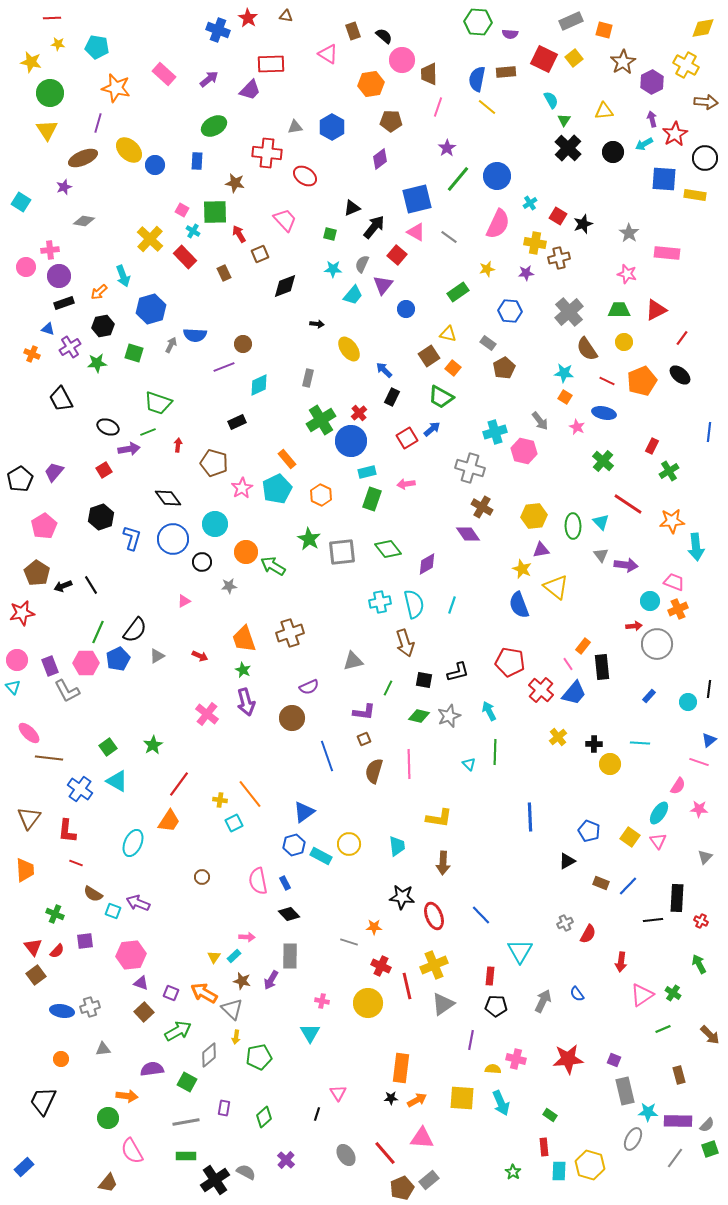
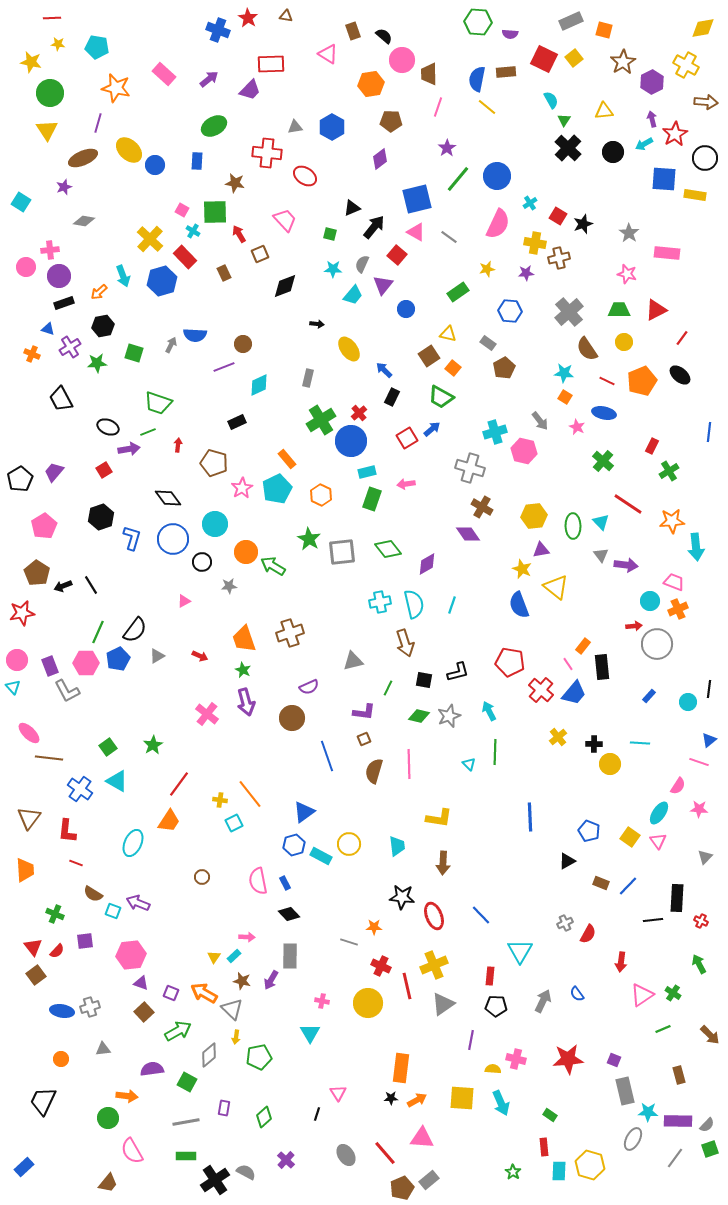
blue hexagon at (151, 309): moved 11 px right, 28 px up
